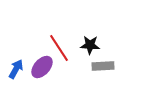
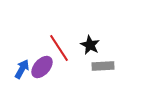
black star: rotated 24 degrees clockwise
blue arrow: moved 6 px right
